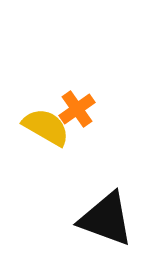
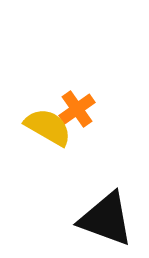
yellow semicircle: moved 2 px right
